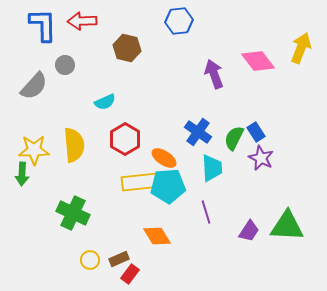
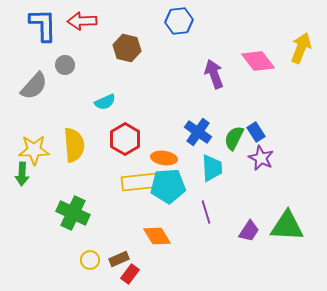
orange ellipse: rotated 25 degrees counterclockwise
